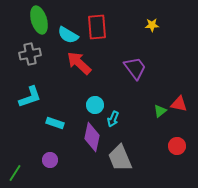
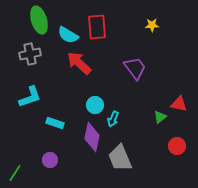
green triangle: moved 6 px down
